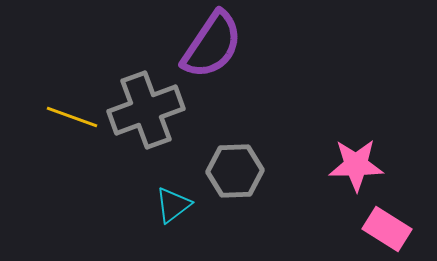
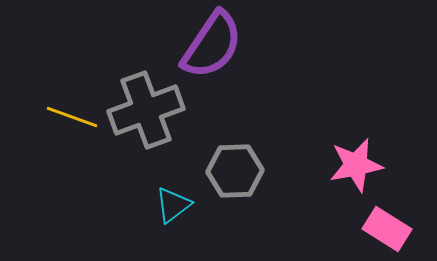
pink star: rotated 10 degrees counterclockwise
